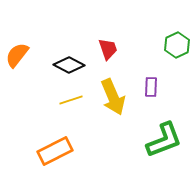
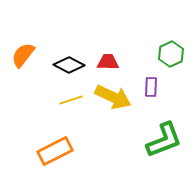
green hexagon: moved 6 px left, 9 px down
red trapezoid: moved 13 px down; rotated 70 degrees counterclockwise
orange semicircle: moved 6 px right
yellow arrow: rotated 42 degrees counterclockwise
